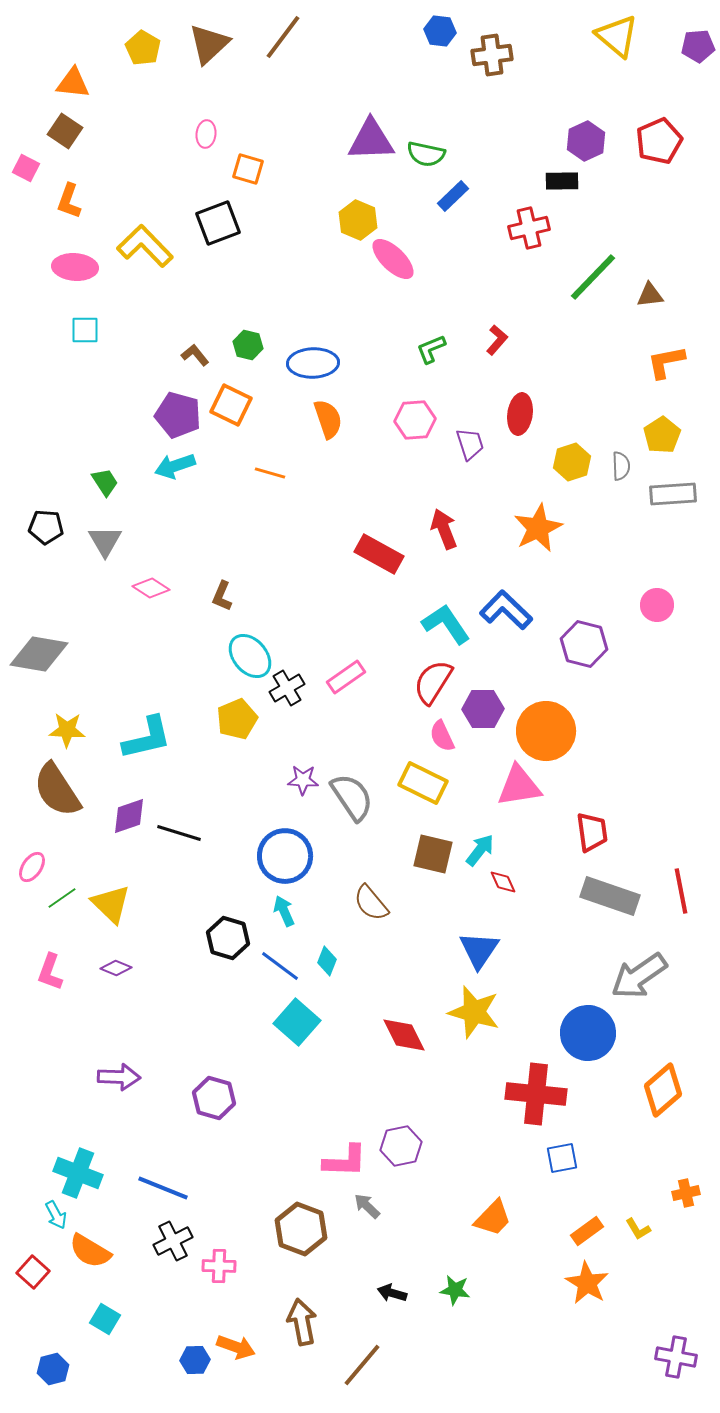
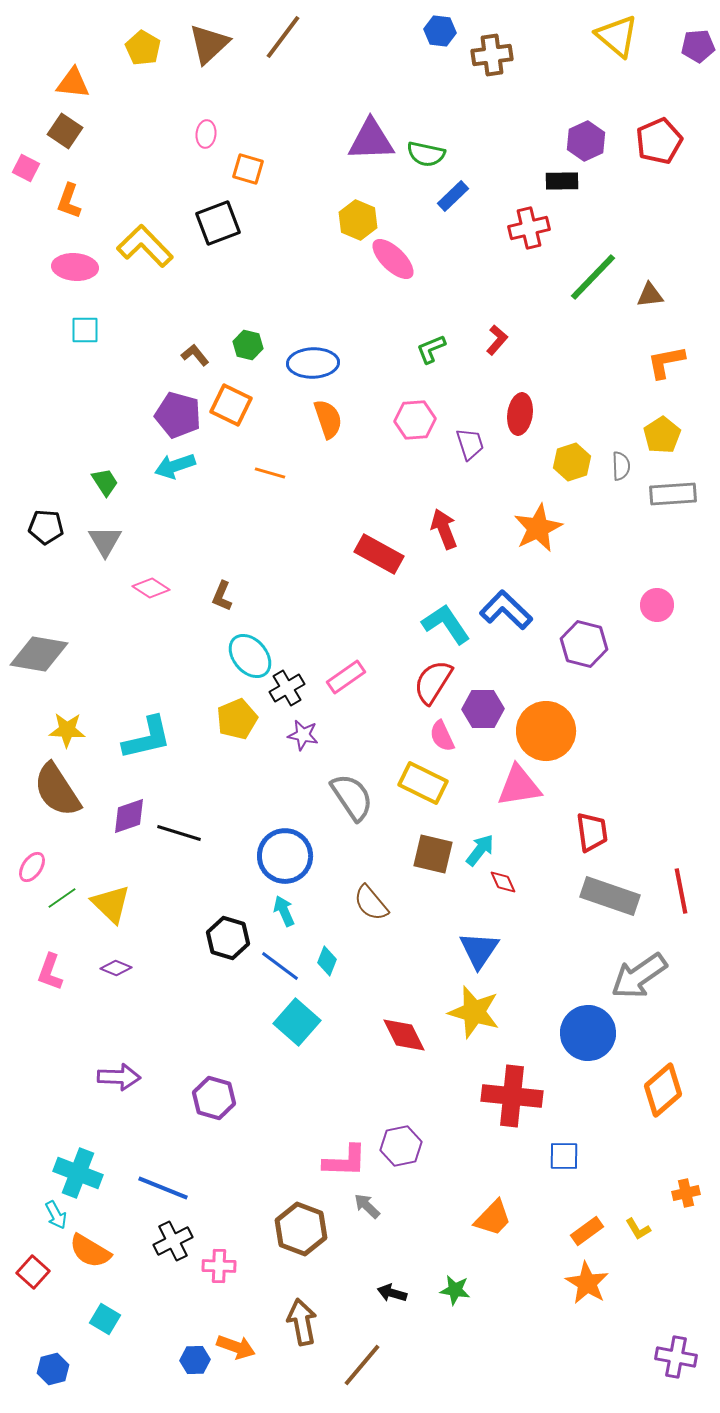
purple star at (303, 780): moved 45 px up; rotated 8 degrees clockwise
red cross at (536, 1094): moved 24 px left, 2 px down
blue square at (562, 1158): moved 2 px right, 2 px up; rotated 12 degrees clockwise
